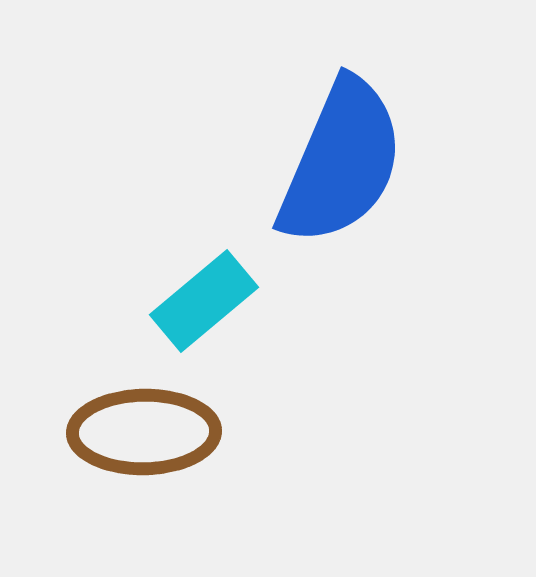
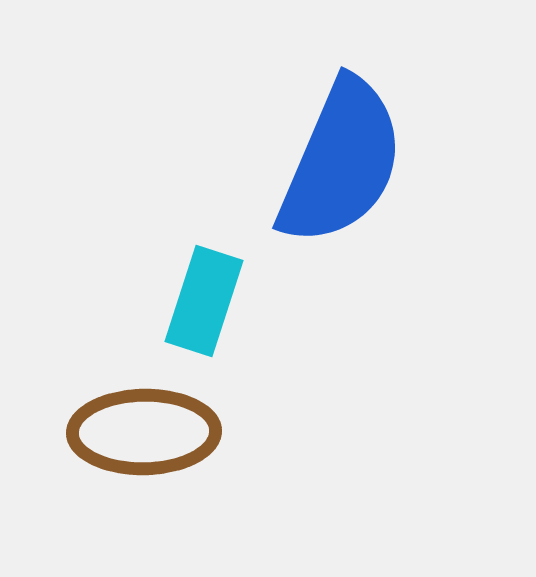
cyan rectangle: rotated 32 degrees counterclockwise
